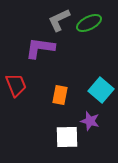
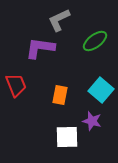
green ellipse: moved 6 px right, 18 px down; rotated 10 degrees counterclockwise
purple star: moved 2 px right
